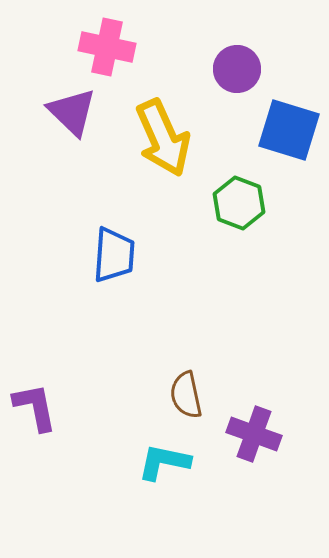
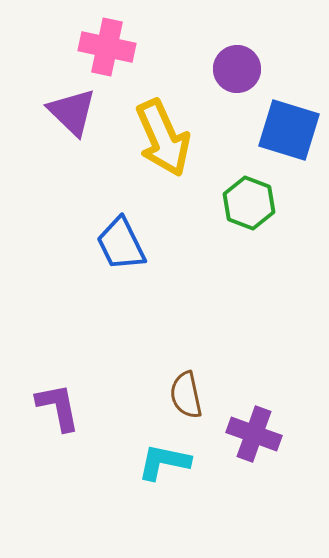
green hexagon: moved 10 px right
blue trapezoid: moved 7 px right, 11 px up; rotated 150 degrees clockwise
purple L-shape: moved 23 px right
